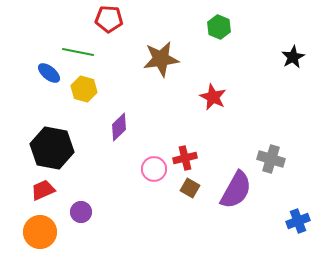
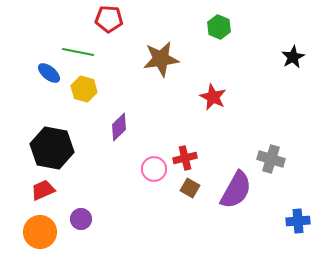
purple circle: moved 7 px down
blue cross: rotated 15 degrees clockwise
